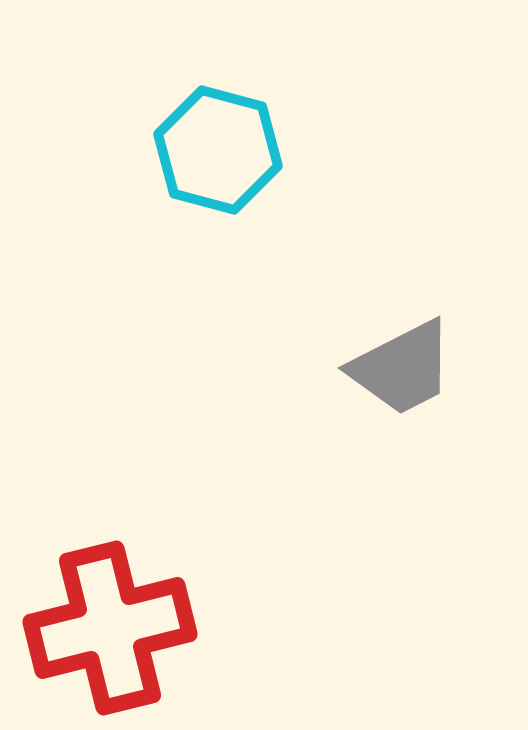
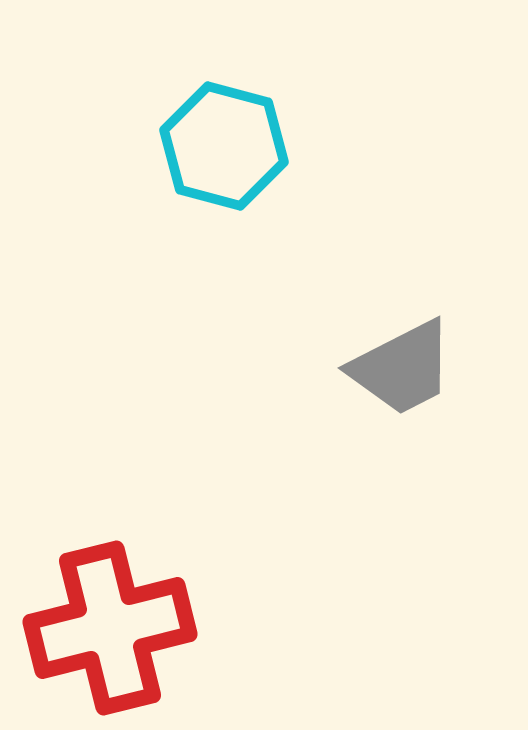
cyan hexagon: moved 6 px right, 4 px up
